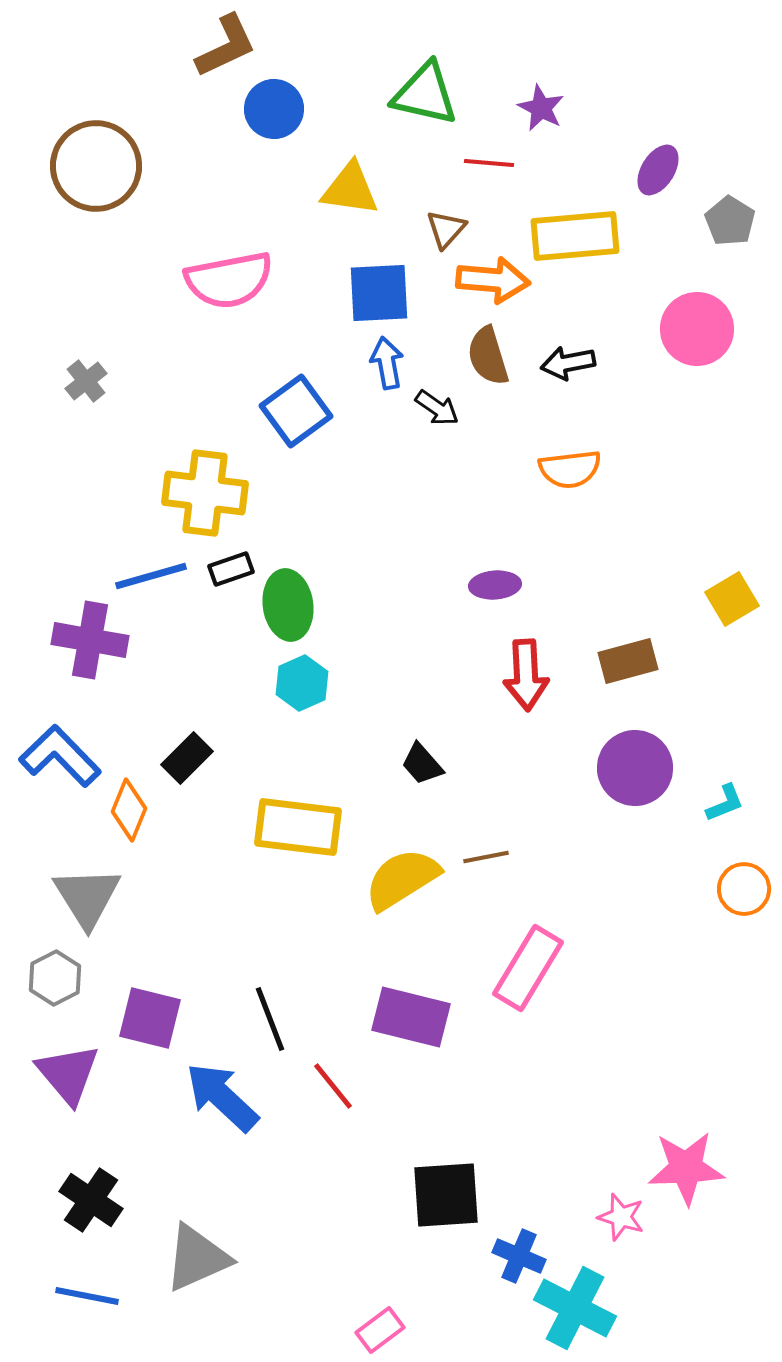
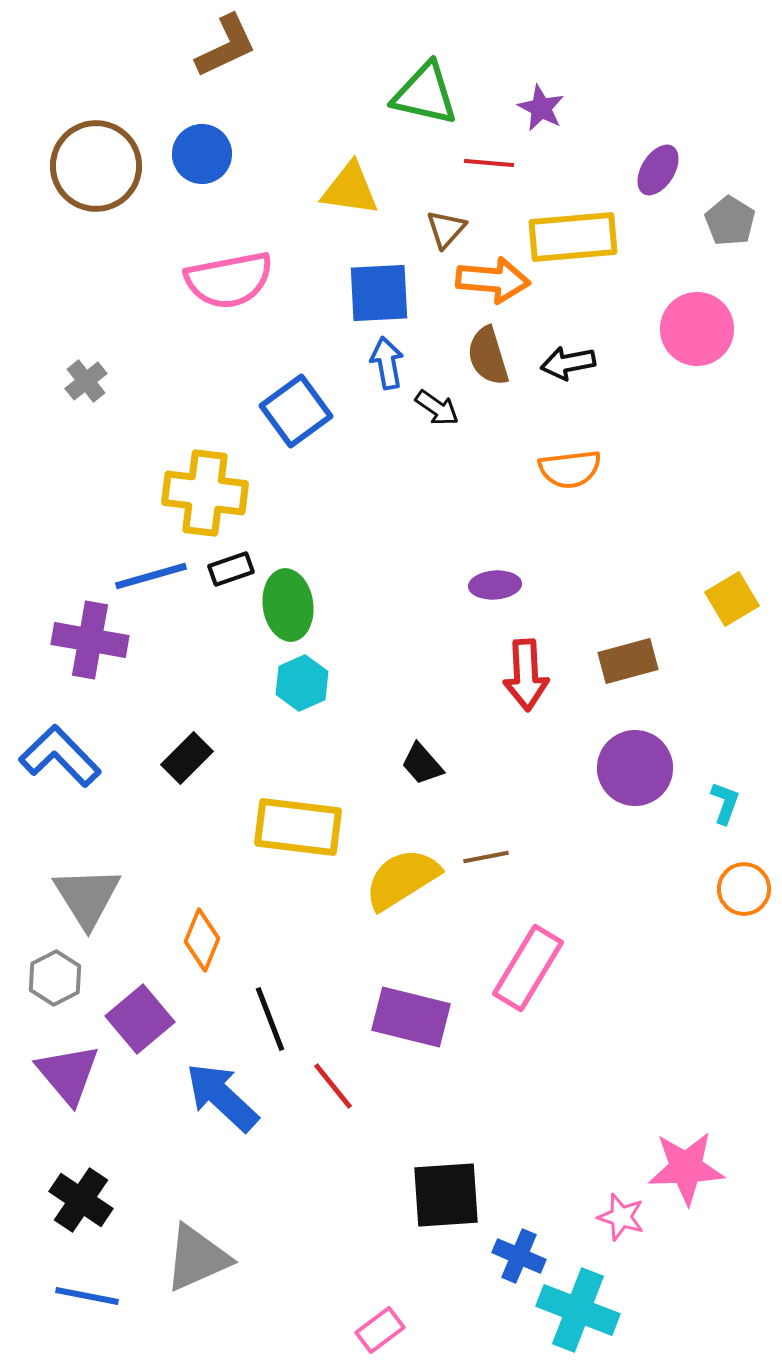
blue circle at (274, 109): moved 72 px left, 45 px down
yellow rectangle at (575, 236): moved 2 px left, 1 px down
cyan L-shape at (725, 803): rotated 48 degrees counterclockwise
orange diamond at (129, 810): moved 73 px right, 130 px down
purple square at (150, 1018): moved 10 px left, 1 px down; rotated 36 degrees clockwise
black cross at (91, 1200): moved 10 px left
cyan cross at (575, 1308): moved 3 px right, 2 px down; rotated 6 degrees counterclockwise
